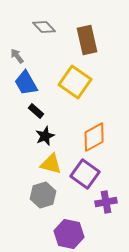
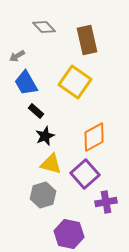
gray arrow: rotated 84 degrees counterclockwise
purple square: rotated 12 degrees clockwise
